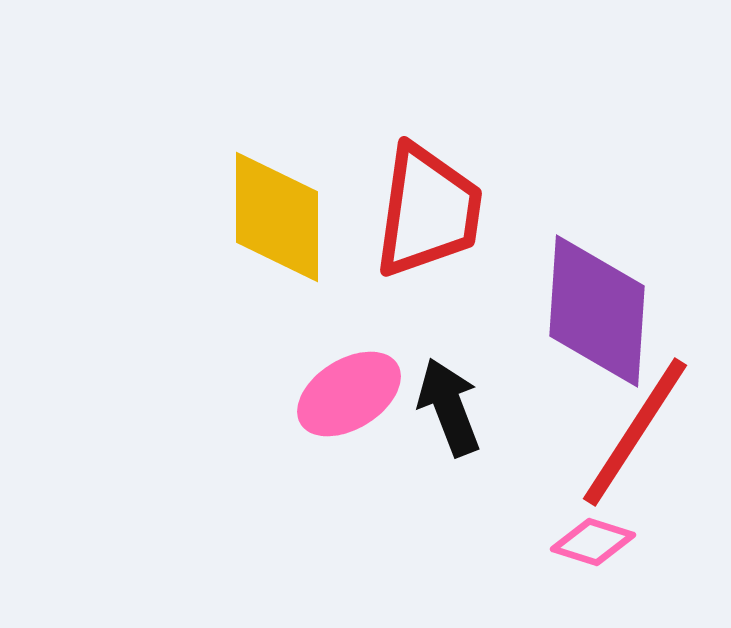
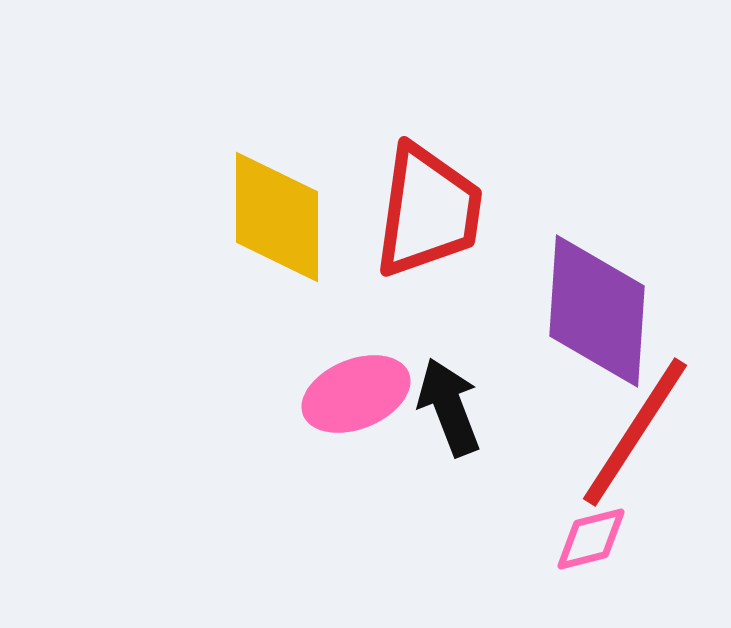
pink ellipse: moved 7 px right; rotated 10 degrees clockwise
pink diamond: moved 2 px left, 3 px up; rotated 32 degrees counterclockwise
